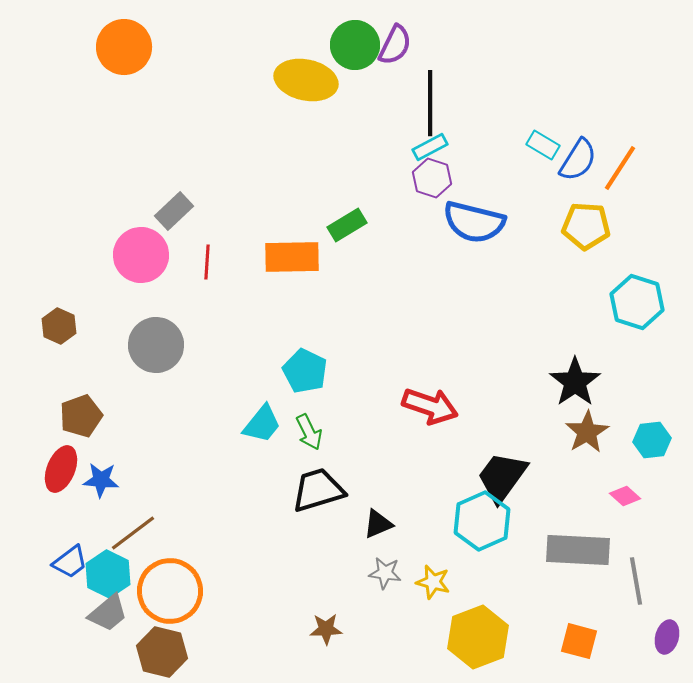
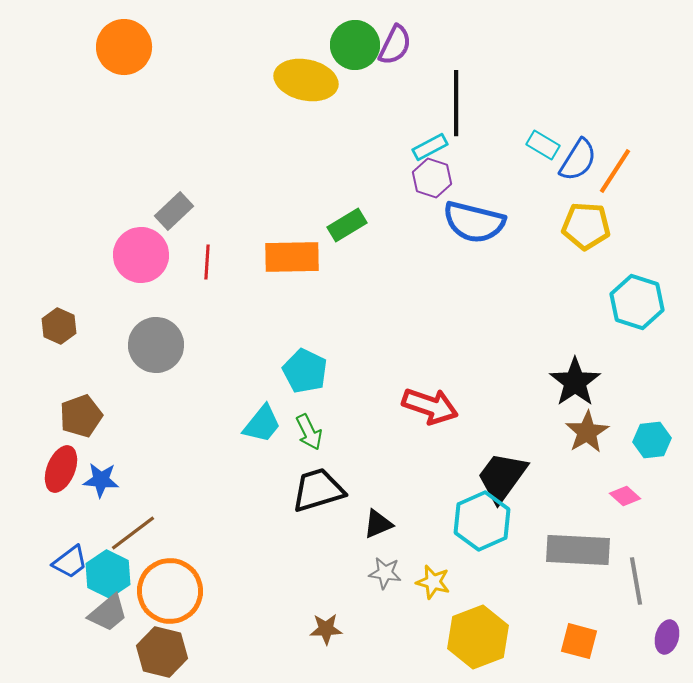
black line at (430, 103): moved 26 px right
orange line at (620, 168): moved 5 px left, 3 px down
